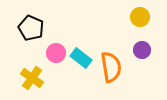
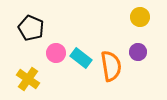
purple circle: moved 4 px left, 2 px down
orange semicircle: moved 1 px up
yellow cross: moved 4 px left, 1 px down
